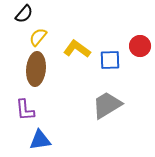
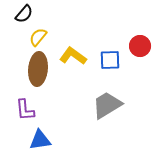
yellow L-shape: moved 4 px left, 7 px down
brown ellipse: moved 2 px right
